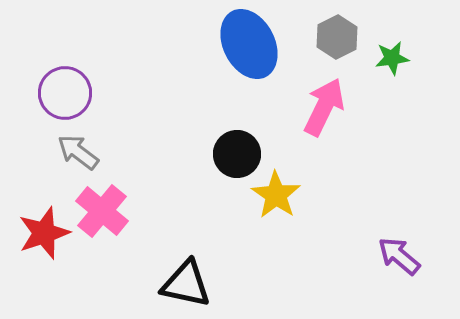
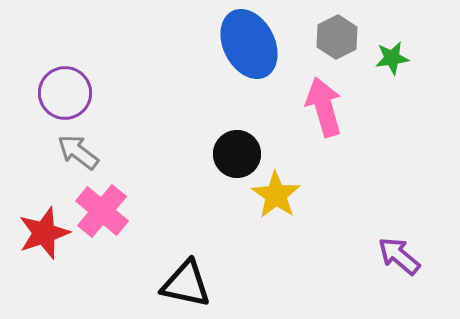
pink arrow: rotated 42 degrees counterclockwise
